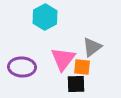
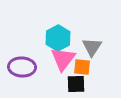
cyan hexagon: moved 13 px right, 21 px down
gray triangle: rotated 20 degrees counterclockwise
